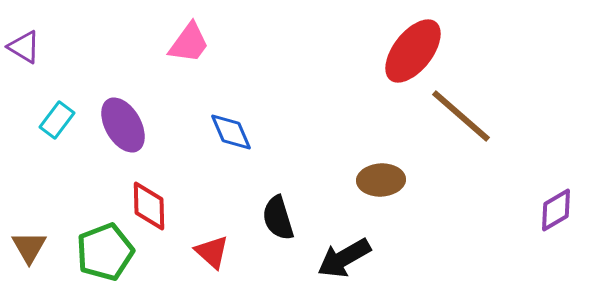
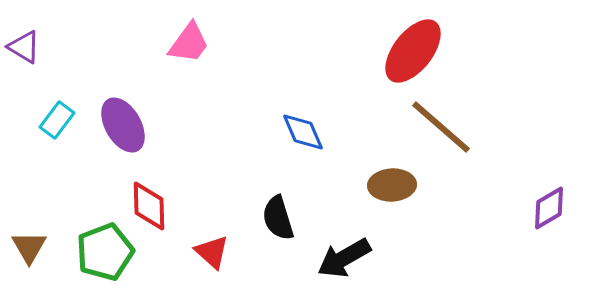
brown line: moved 20 px left, 11 px down
blue diamond: moved 72 px right
brown ellipse: moved 11 px right, 5 px down
purple diamond: moved 7 px left, 2 px up
